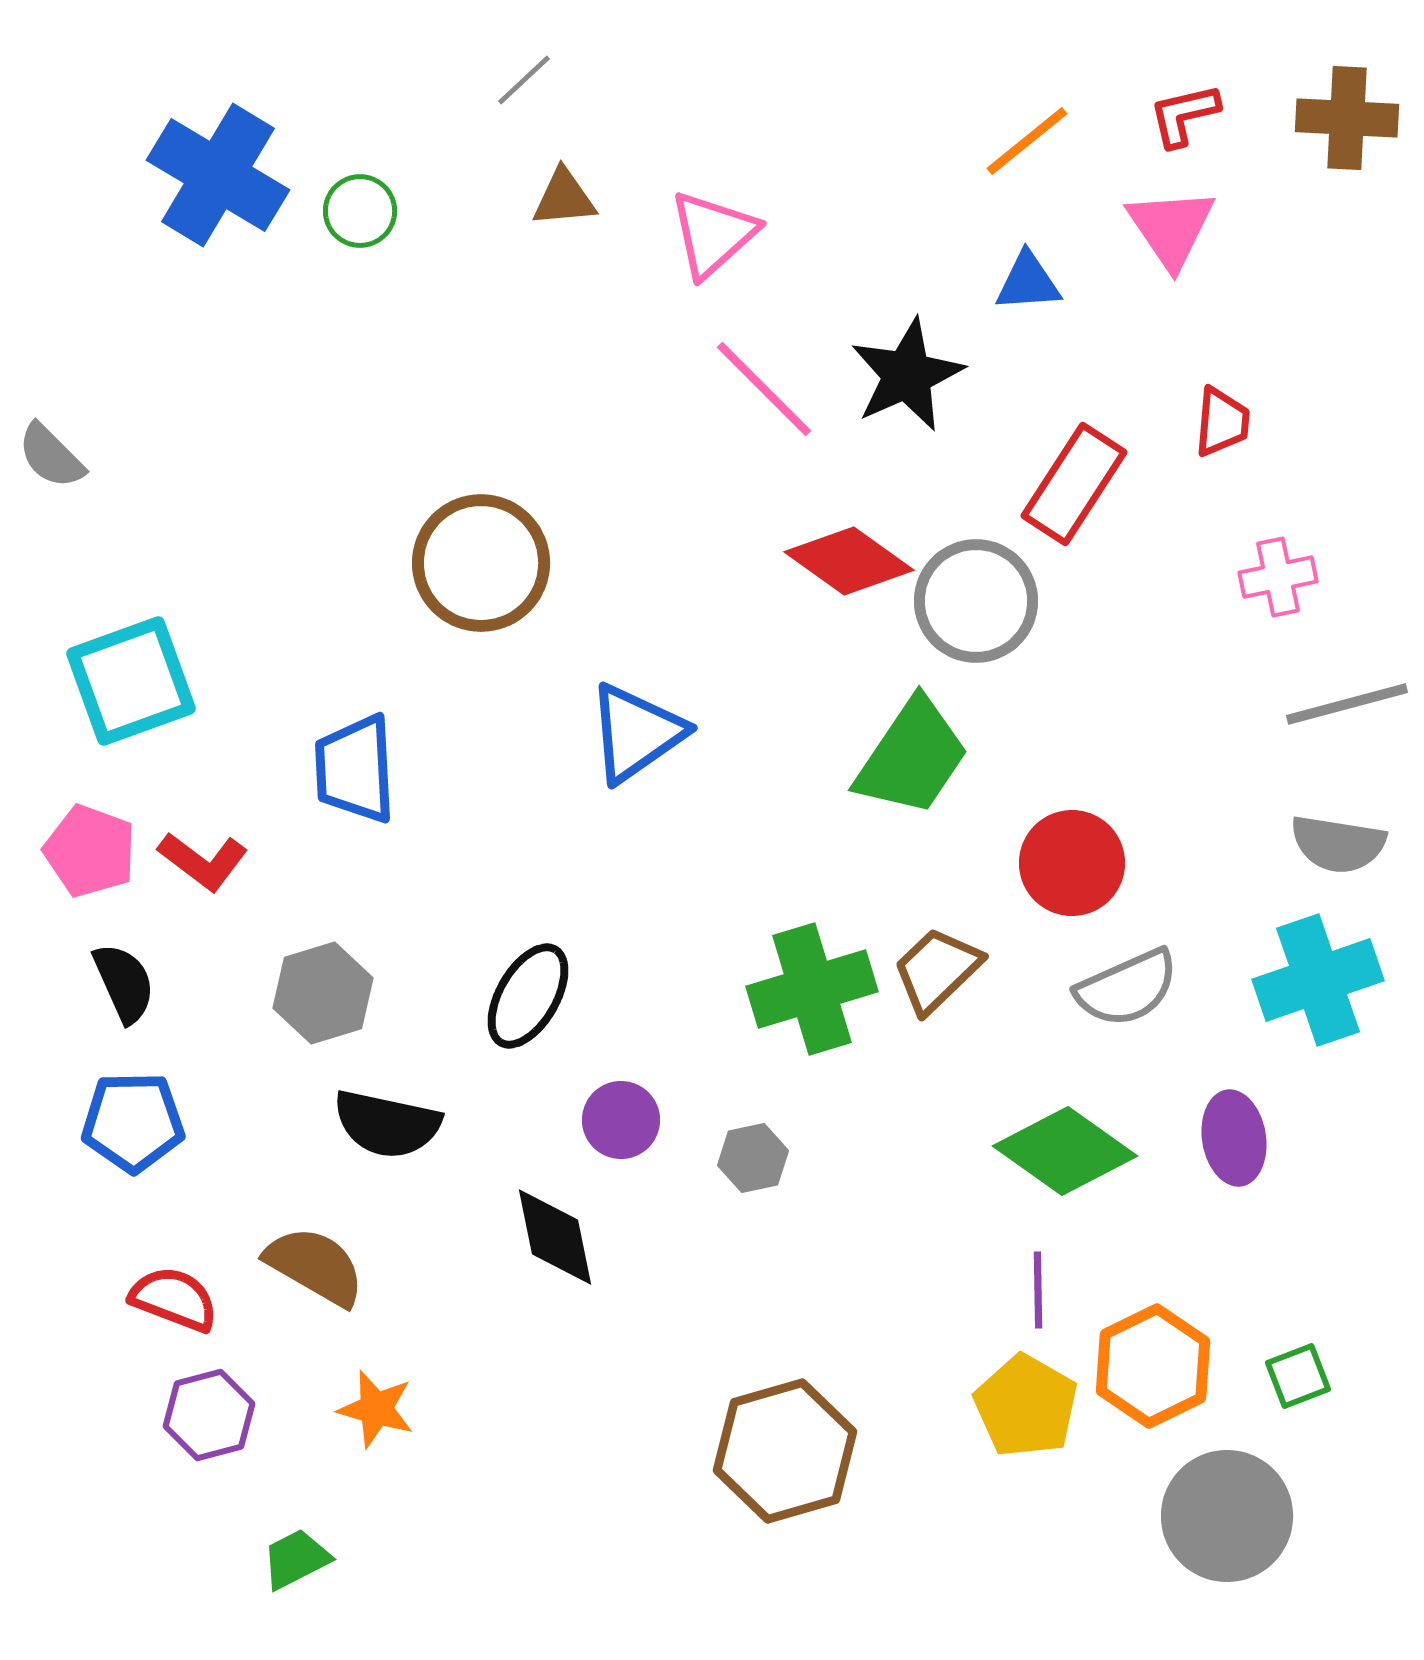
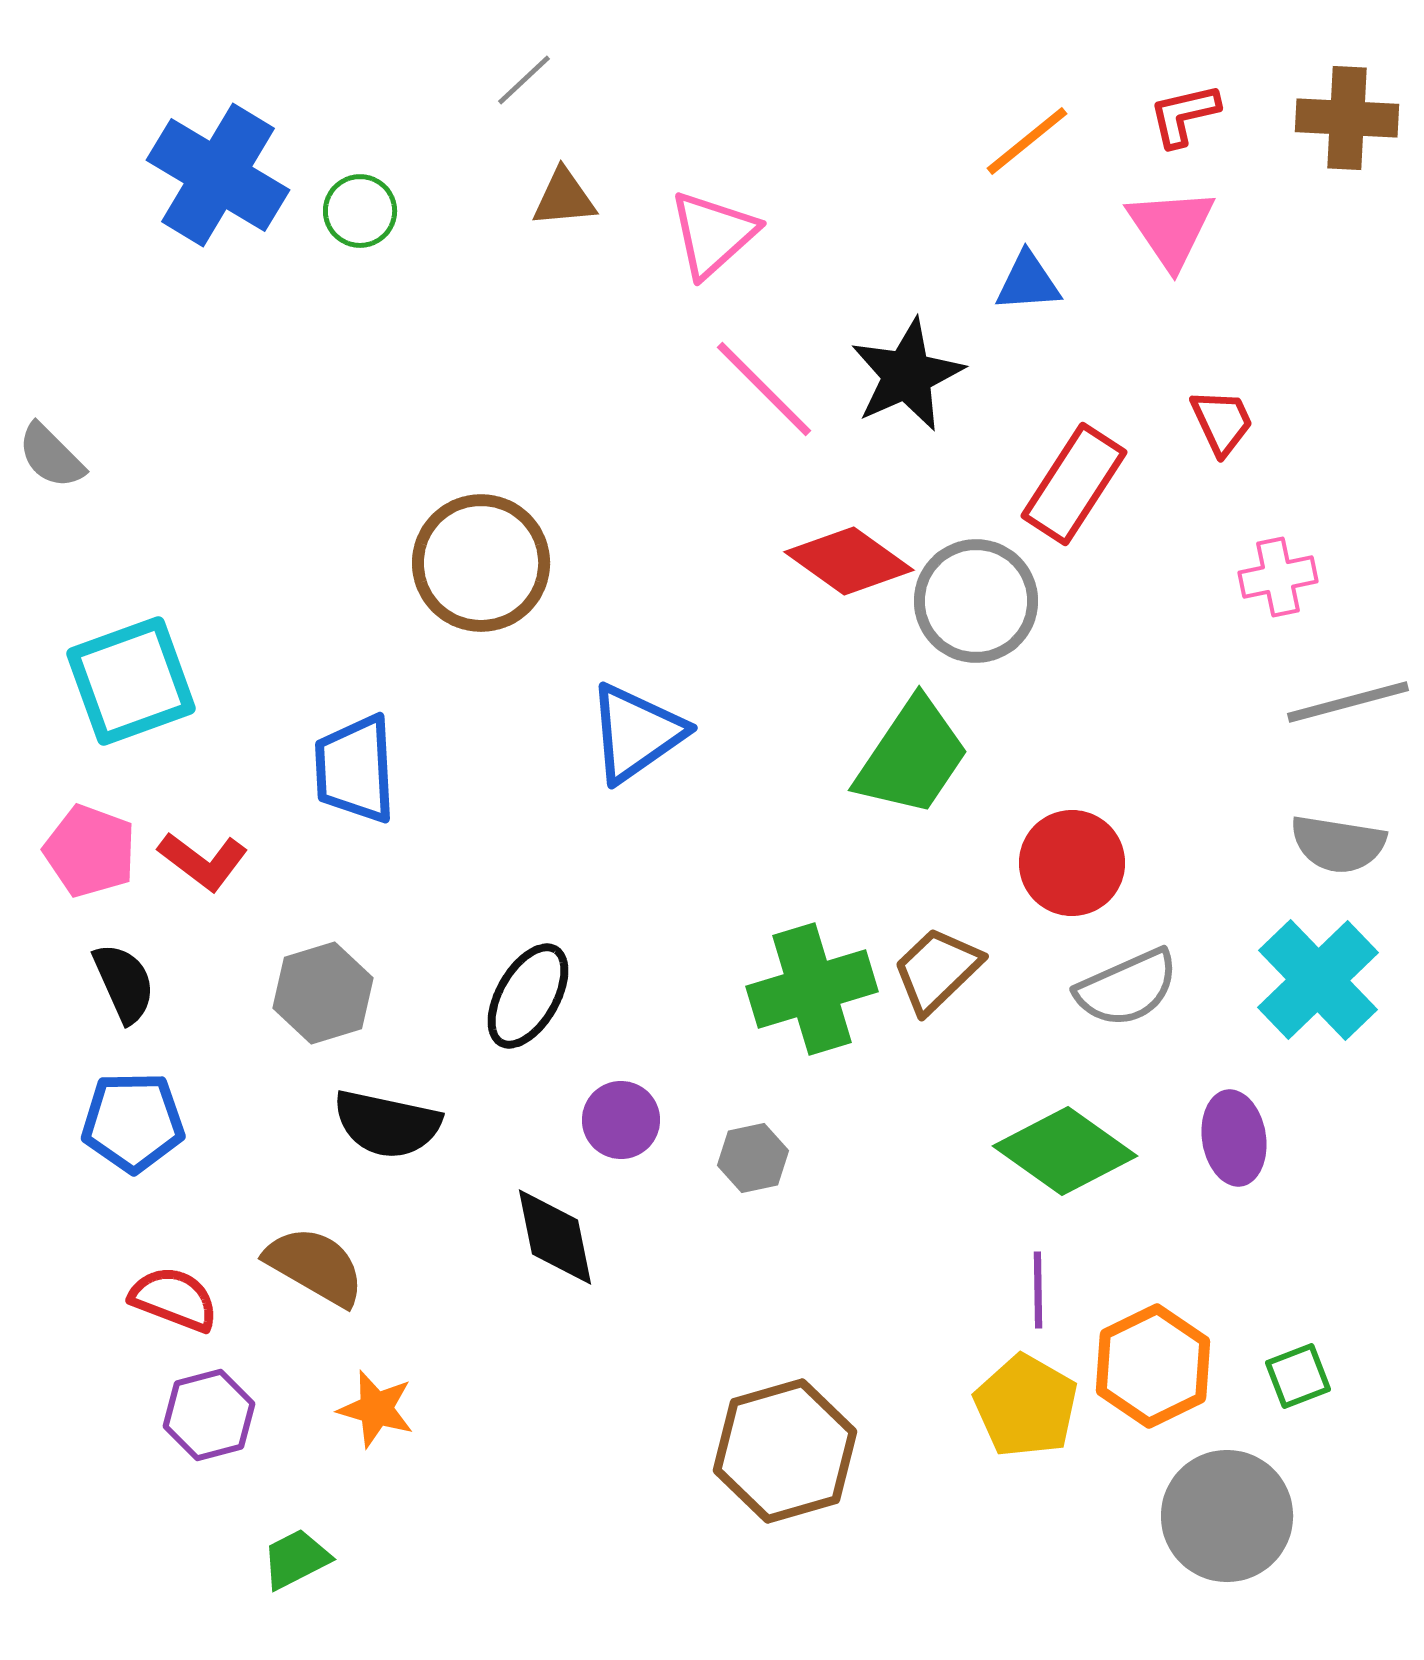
red trapezoid at (1222, 422): rotated 30 degrees counterclockwise
gray line at (1347, 704): moved 1 px right, 2 px up
cyan cross at (1318, 980): rotated 25 degrees counterclockwise
